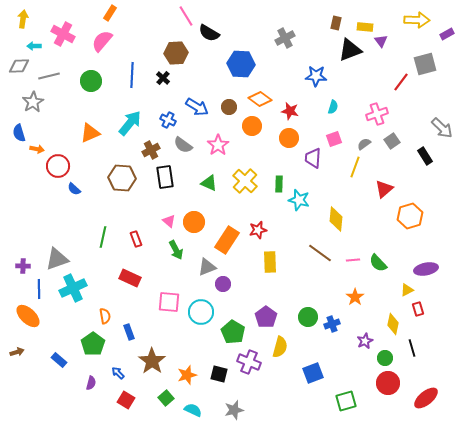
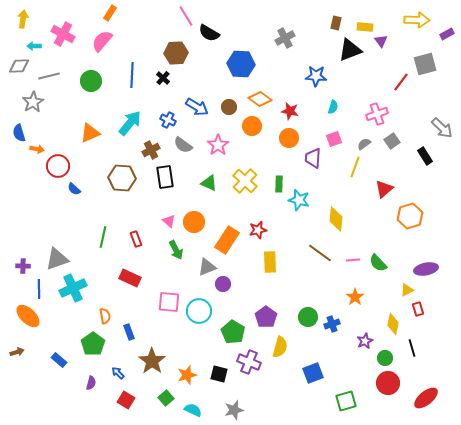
cyan circle at (201, 312): moved 2 px left, 1 px up
